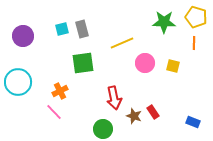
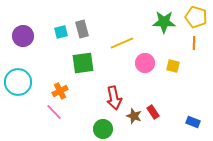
cyan square: moved 1 px left, 3 px down
